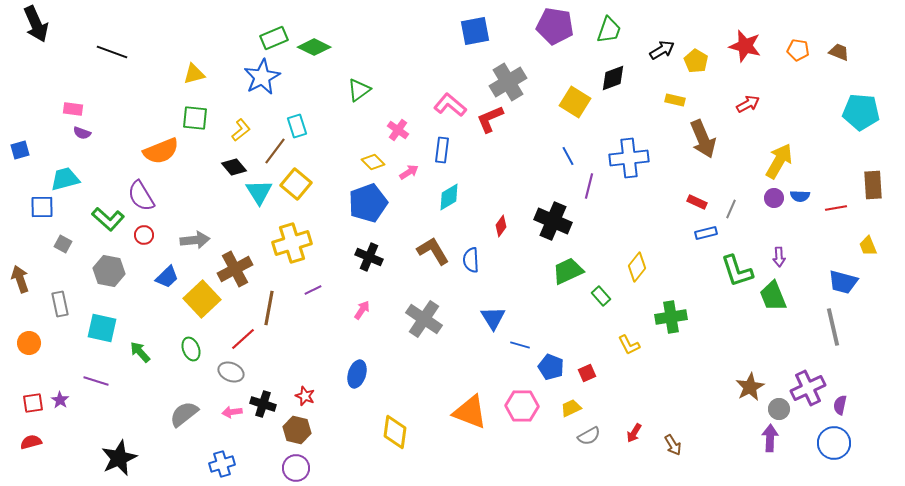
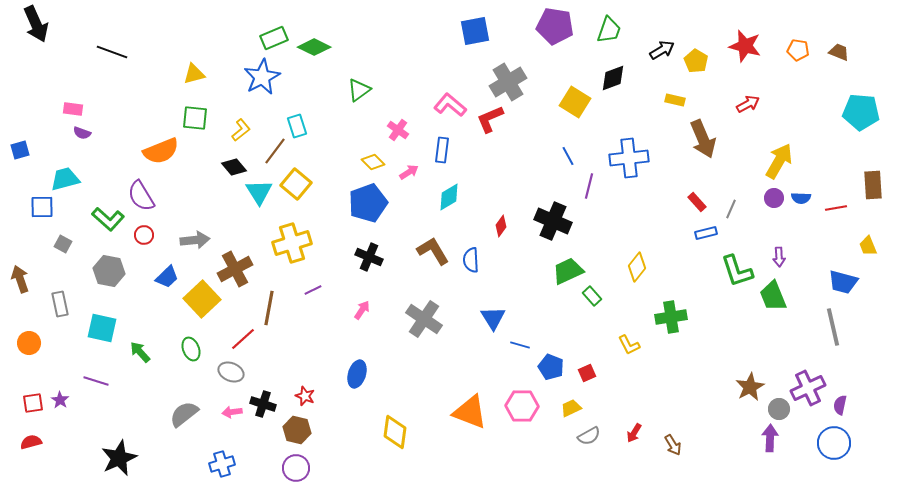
blue semicircle at (800, 196): moved 1 px right, 2 px down
red rectangle at (697, 202): rotated 24 degrees clockwise
green rectangle at (601, 296): moved 9 px left
